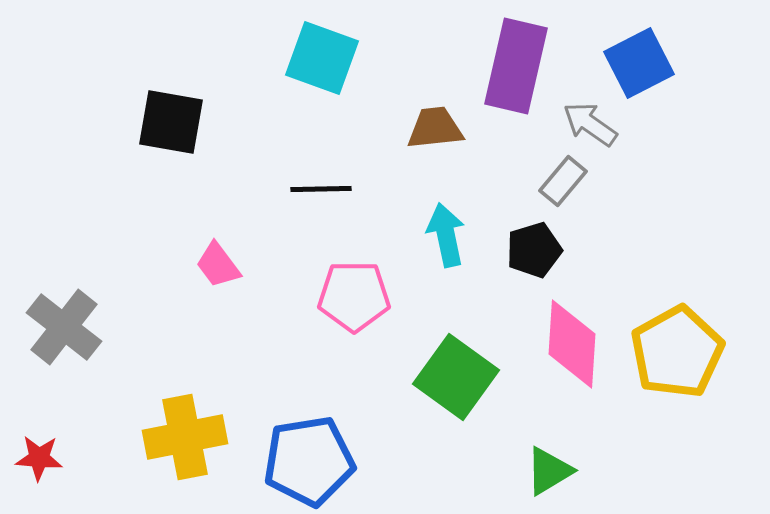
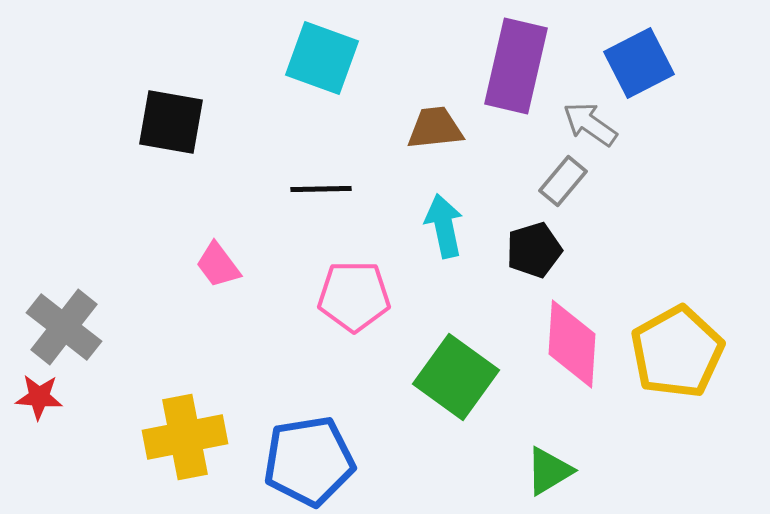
cyan arrow: moved 2 px left, 9 px up
red star: moved 61 px up
